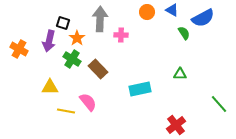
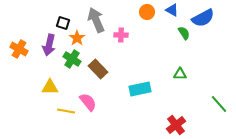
gray arrow: moved 4 px left, 1 px down; rotated 25 degrees counterclockwise
purple arrow: moved 4 px down
